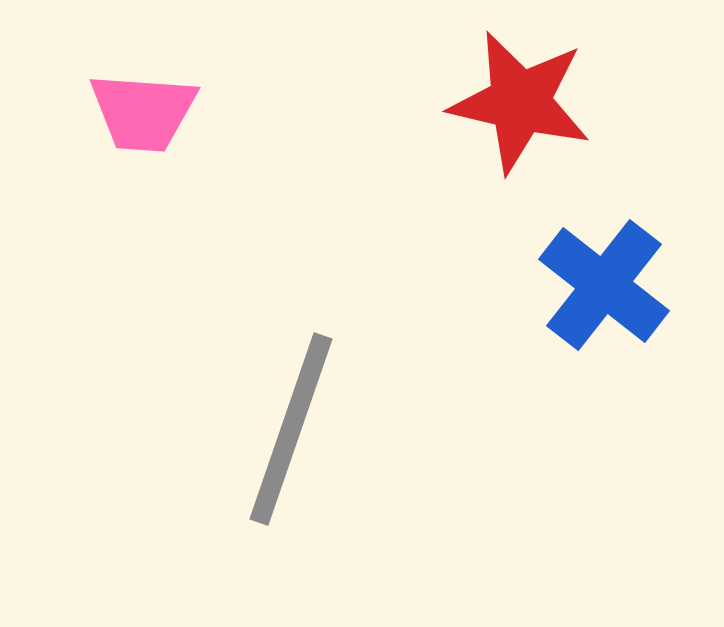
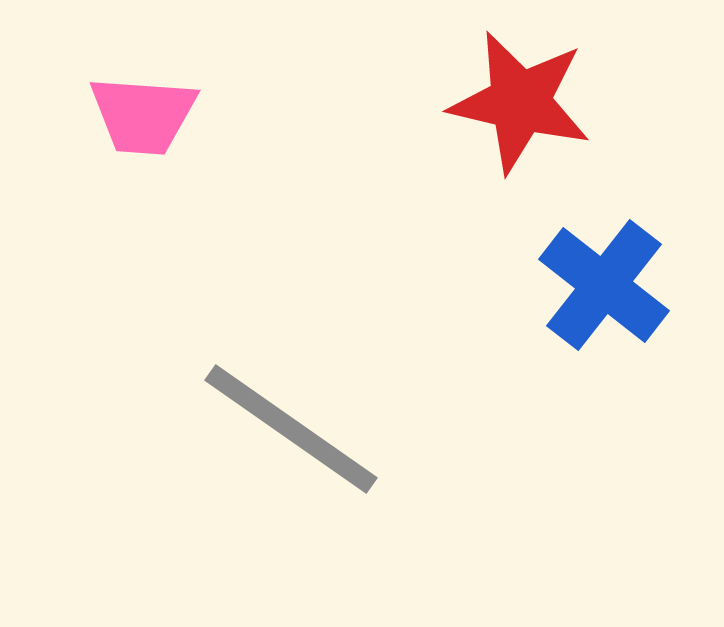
pink trapezoid: moved 3 px down
gray line: rotated 74 degrees counterclockwise
